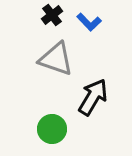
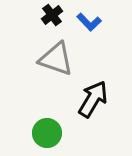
black arrow: moved 2 px down
green circle: moved 5 px left, 4 px down
